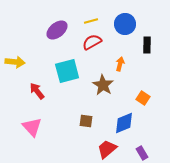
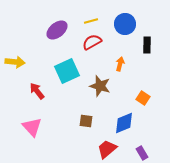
cyan square: rotated 10 degrees counterclockwise
brown star: moved 3 px left, 1 px down; rotated 15 degrees counterclockwise
